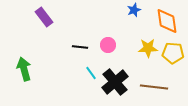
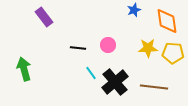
black line: moved 2 px left, 1 px down
